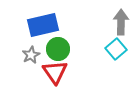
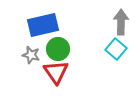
cyan square: rotated 10 degrees counterclockwise
gray star: rotated 30 degrees counterclockwise
red triangle: moved 1 px right
